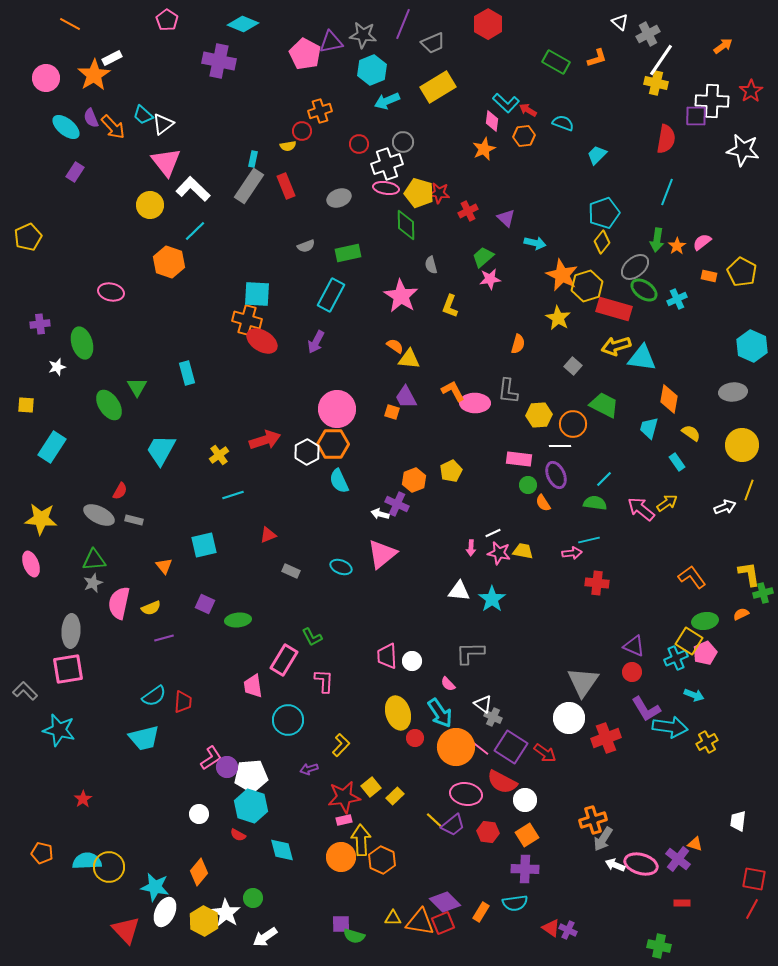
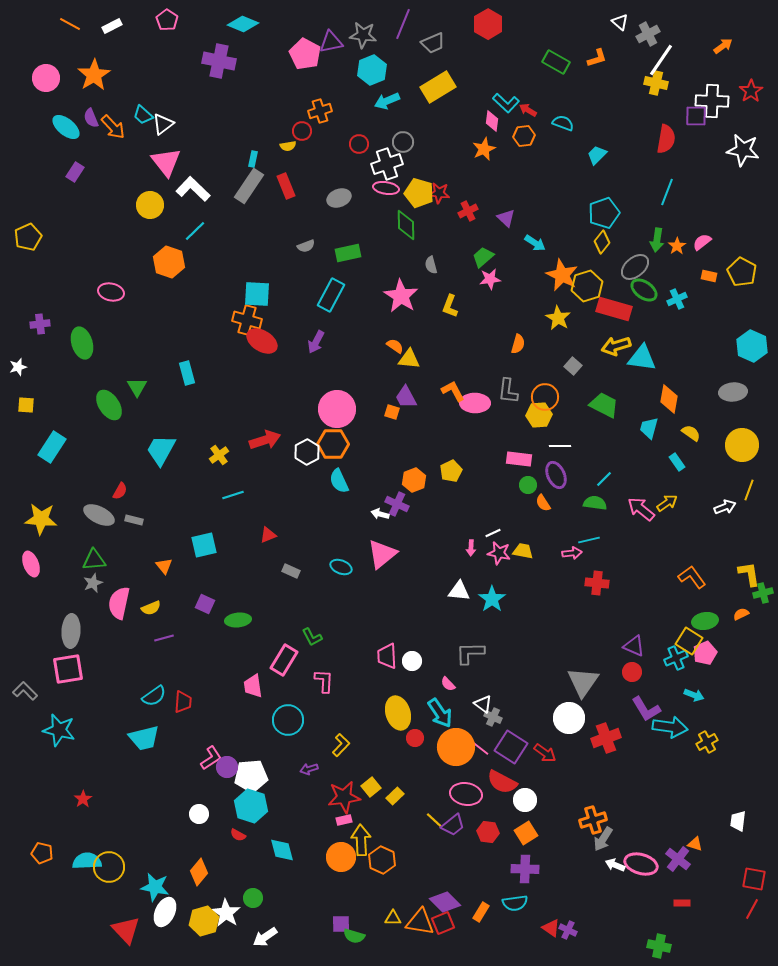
white rectangle at (112, 58): moved 32 px up
cyan arrow at (535, 243): rotated 20 degrees clockwise
white star at (57, 367): moved 39 px left
orange circle at (573, 424): moved 28 px left, 27 px up
orange square at (527, 835): moved 1 px left, 2 px up
yellow hexagon at (204, 921): rotated 16 degrees clockwise
